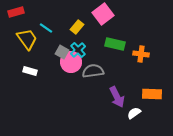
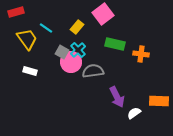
orange rectangle: moved 7 px right, 7 px down
